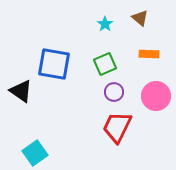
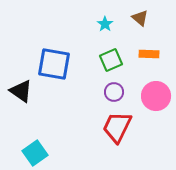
green square: moved 6 px right, 4 px up
